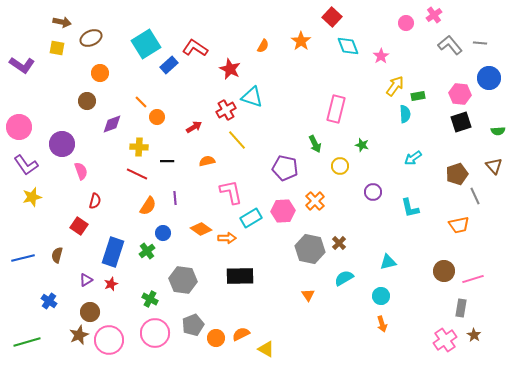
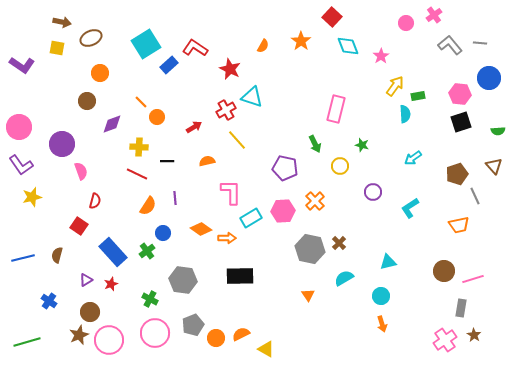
purple L-shape at (26, 165): moved 5 px left
pink L-shape at (231, 192): rotated 12 degrees clockwise
cyan L-shape at (410, 208): rotated 70 degrees clockwise
blue rectangle at (113, 252): rotated 60 degrees counterclockwise
